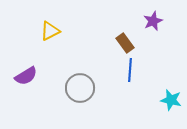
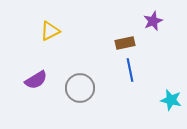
brown rectangle: rotated 66 degrees counterclockwise
blue line: rotated 15 degrees counterclockwise
purple semicircle: moved 10 px right, 4 px down
